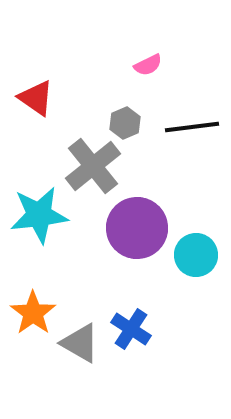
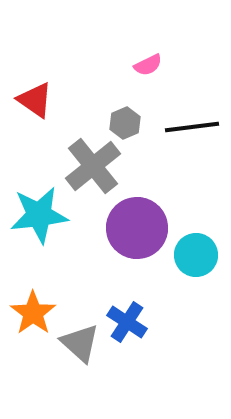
red triangle: moved 1 px left, 2 px down
blue cross: moved 4 px left, 7 px up
gray triangle: rotated 12 degrees clockwise
